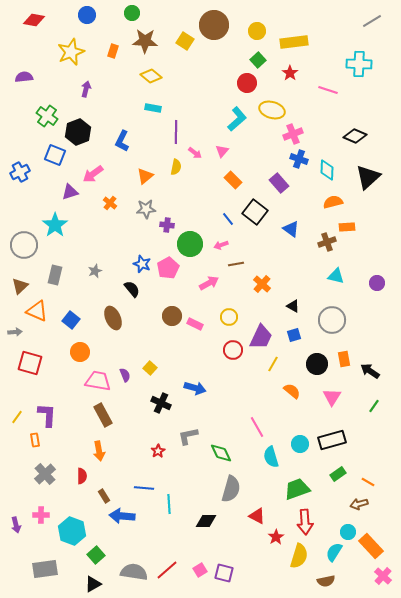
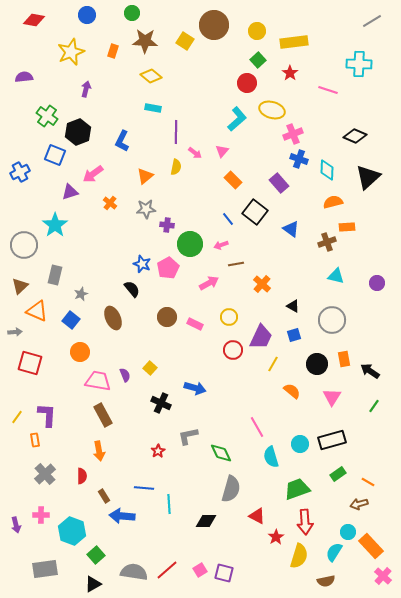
gray star at (95, 271): moved 14 px left, 23 px down
brown circle at (172, 316): moved 5 px left, 1 px down
